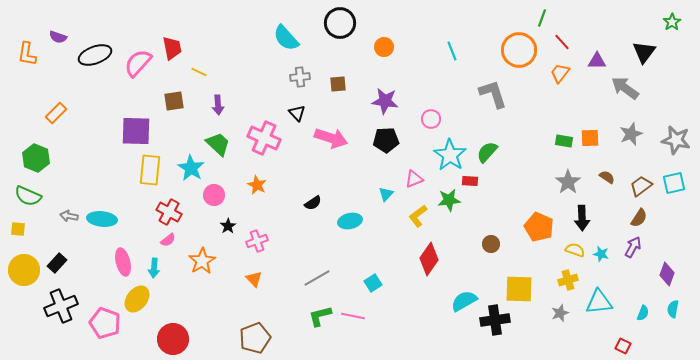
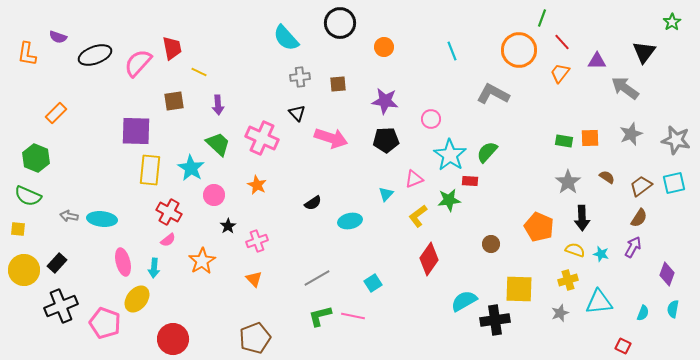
gray L-shape at (493, 94): rotated 44 degrees counterclockwise
pink cross at (264, 138): moved 2 px left
